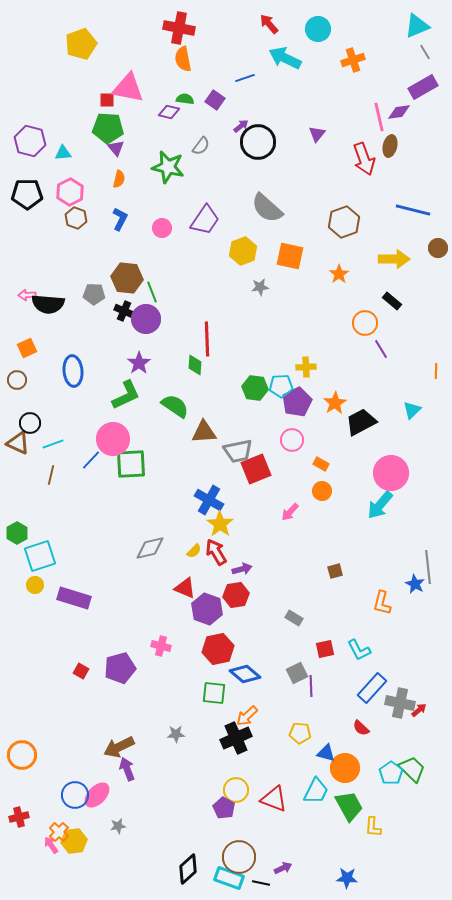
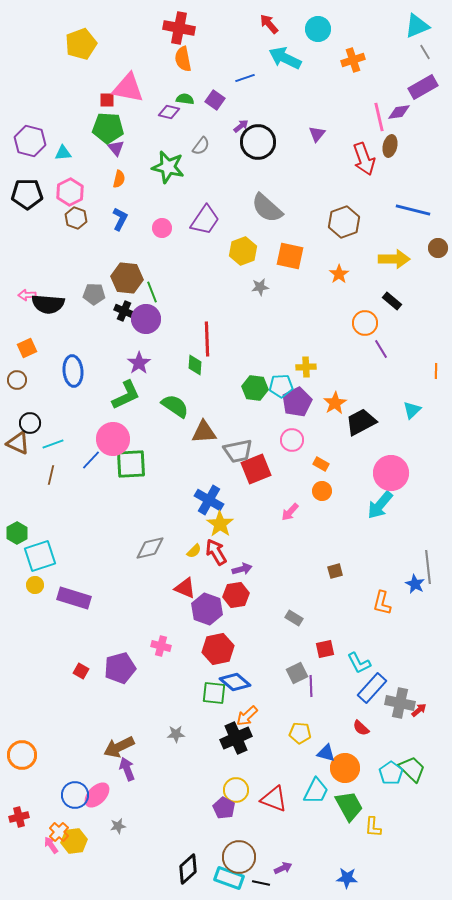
cyan L-shape at (359, 650): moved 13 px down
blue diamond at (245, 674): moved 10 px left, 8 px down
